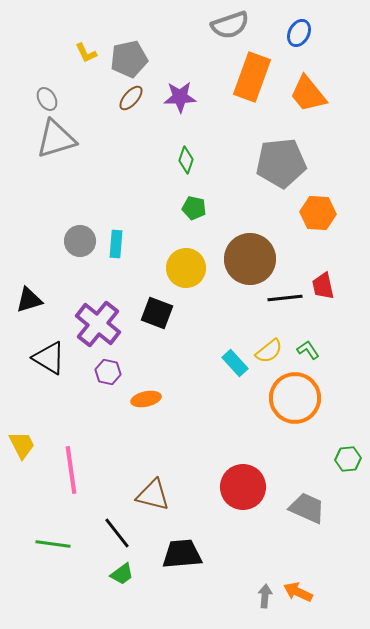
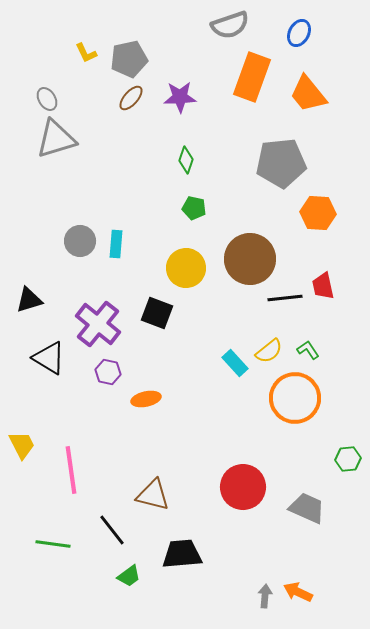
black line at (117, 533): moved 5 px left, 3 px up
green trapezoid at (122, 574): moved 7 px right, 2 px down
